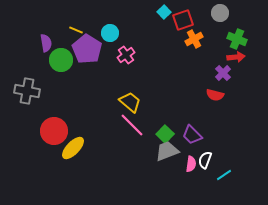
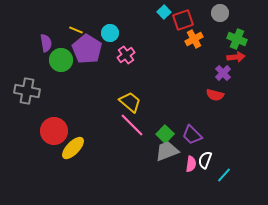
cyan line: rotated 14 degrees counterclockwise
